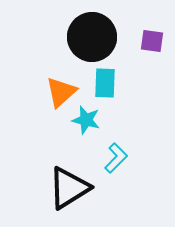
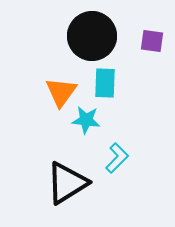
black circle: moved 1 px up
orange triangle: rotated 12 degrees counterclockwise
cyan star: rotated 8 degrees counterclockwise
cyan L-shape: moved 1 px right
black triangle: moved 2 px left, 5 px up
